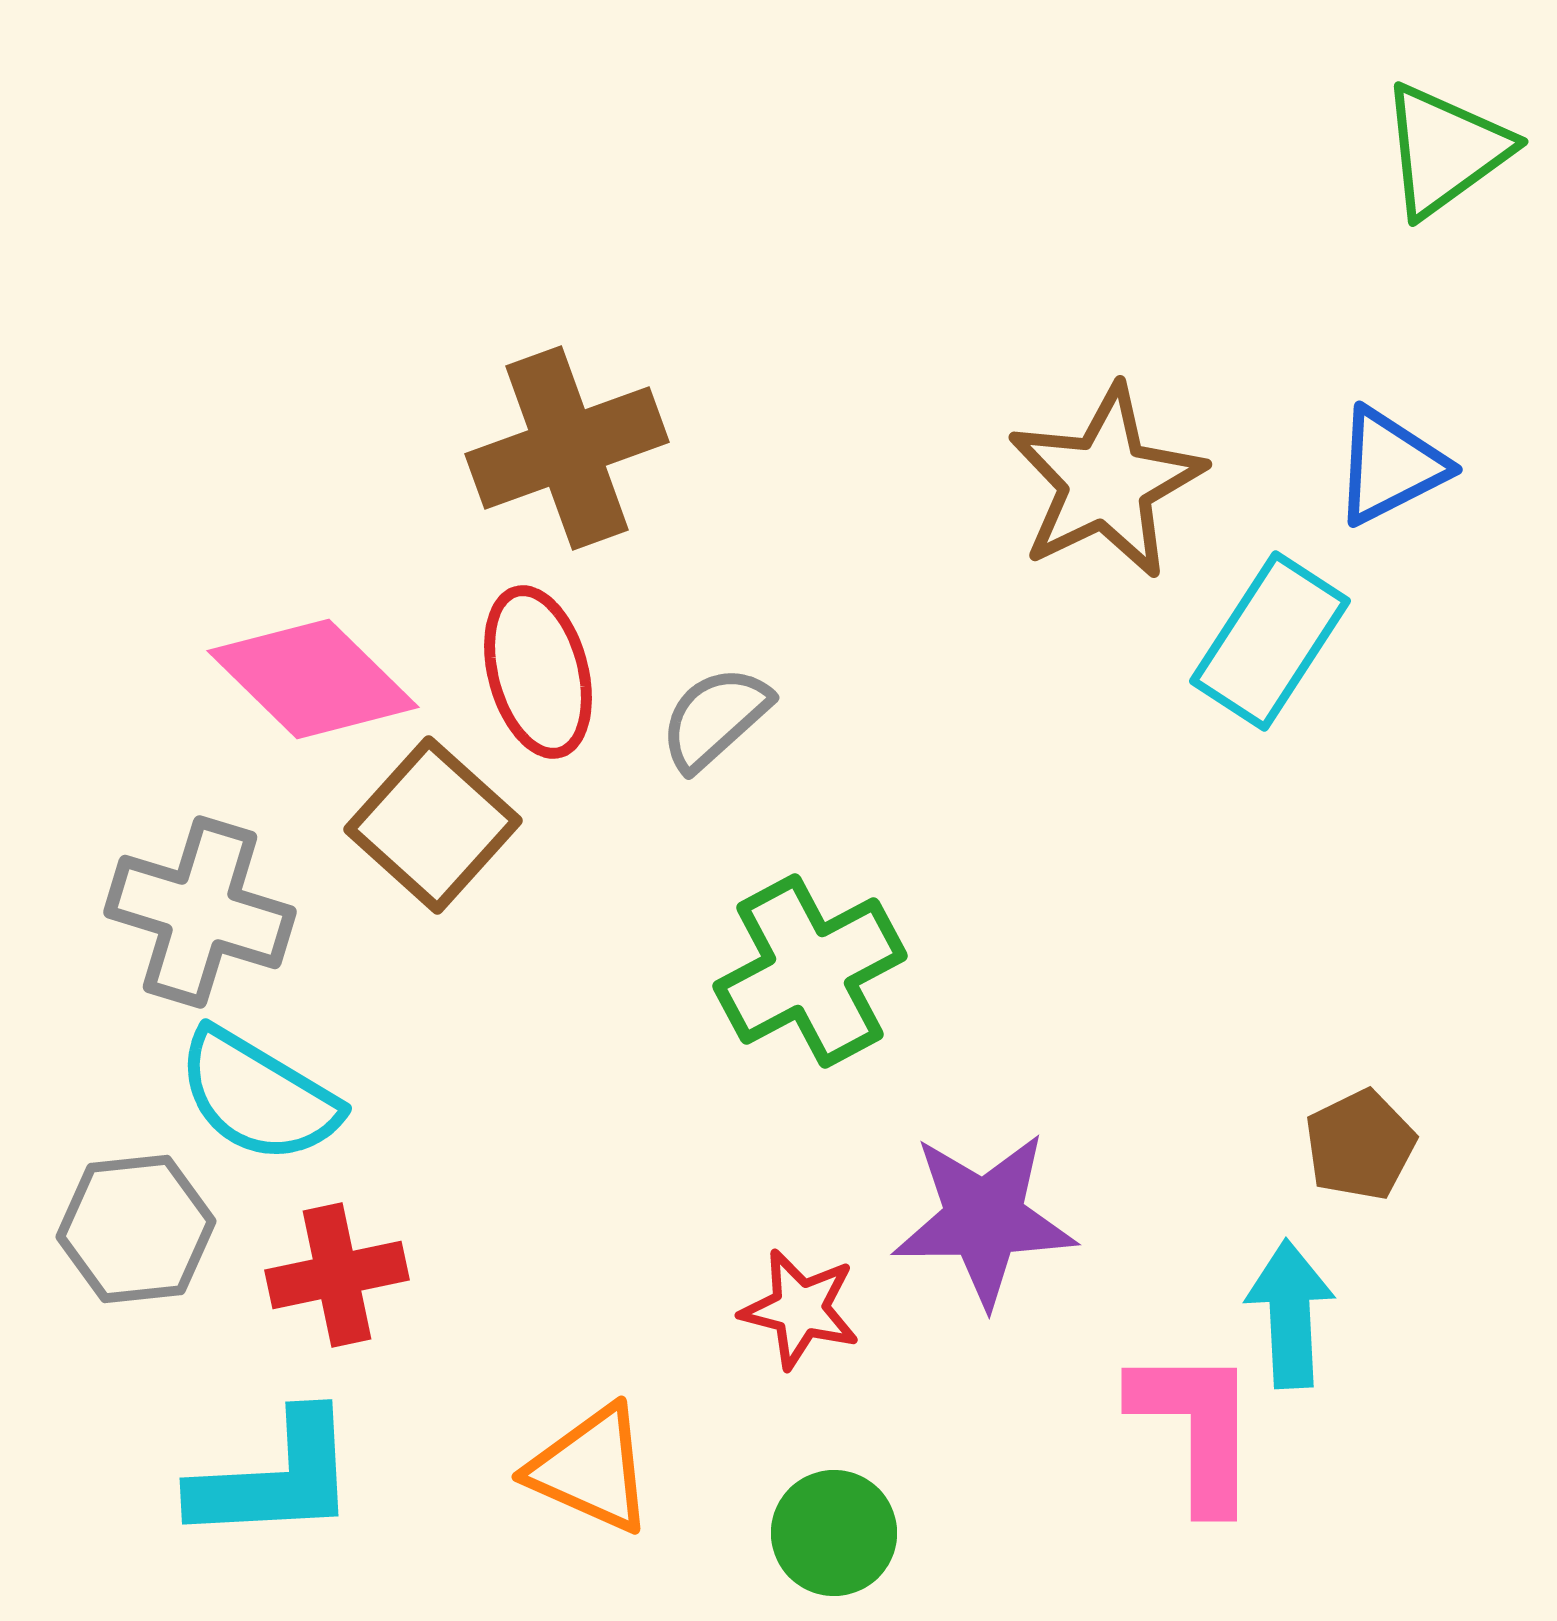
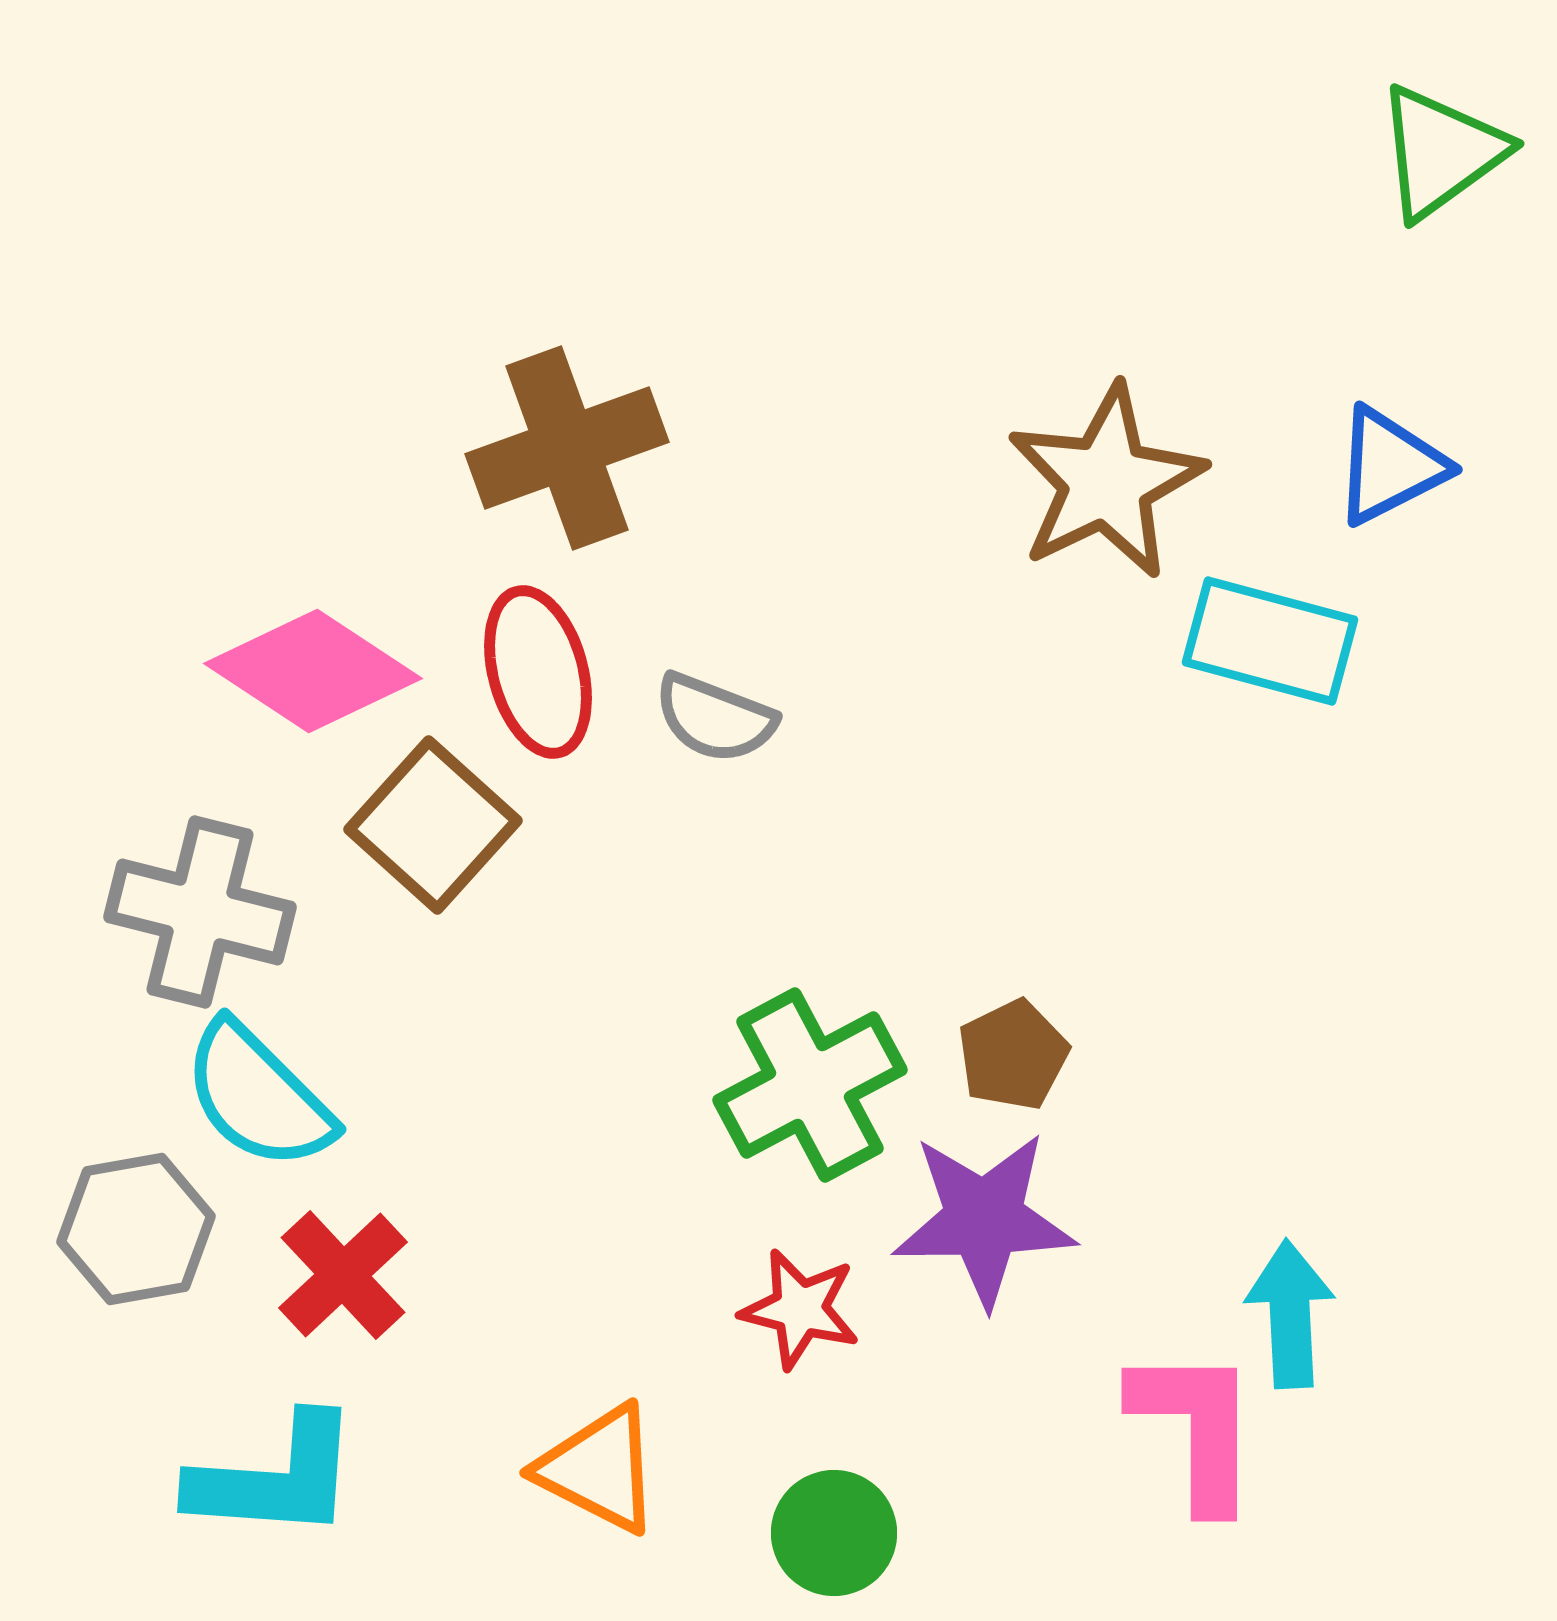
green triangle: moved 4 px left, 2 px down
cyan rectangle: rotated 72 degrees clockwise
pink diamond: moved 8 px up; rotated 11 degrees counterclockwise
gray semicircle: rotated 117 degrees counterclockwise
gray cross: rotated 3 degrees counterclockwise
green cross: moved 114 px down
cyan semicircle: rotated 14 degrees clockwise
brown pentagon: moved 347 px left, 90 px up
gray hexagon: rotated 4 degrees counterclockwise
red cross: moved 6 px right; rotated 31 degrees counterclockwise
orange triangle: moved 8 px right; rotated 3 degrees clockwise
cyan L-shape: rotated 7 degrees clockwise
